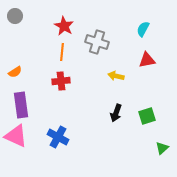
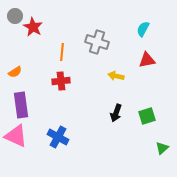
red star: moved 31 px left, 1 px down
